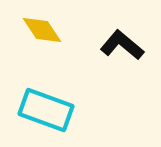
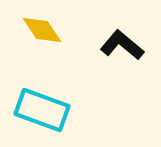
cyan rectangle: moved 4 px left
